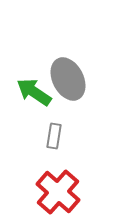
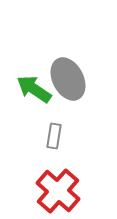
green arrow: moved 3 px up
red cross: moved 1 px up
